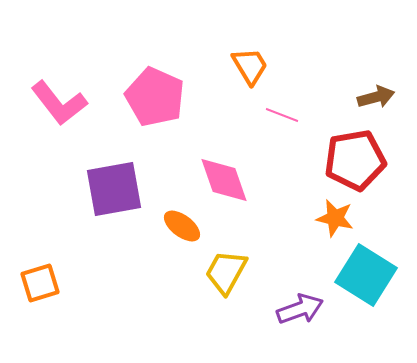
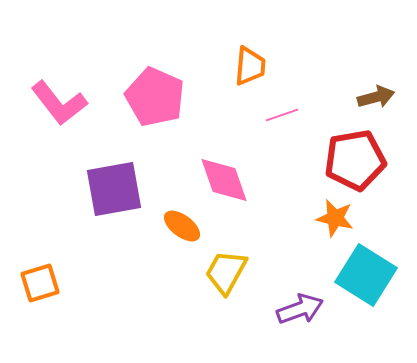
orange trapezoid: rotated 36 degrees clockwise
pink line: rotated 40 degrees counterclockwise
